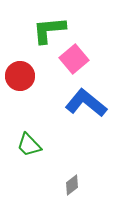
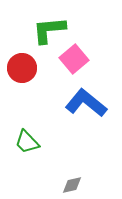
red circle: moved 2 px right, 8 px up
green trapezoid: moved 2 px left, 3 px up
gray diamond: rotated 25 degrees clockwise
